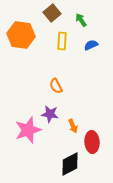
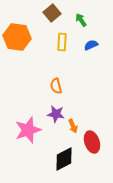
orange hexagon: moved 4 px left, 2 px down
yellow rectangle: moved 1 px down
orange semicircle: rotated 14 degrees clockwise
purple star: moved 6 px right
red ellipse: rotated 15 degrees counterclockwise
black diamond: moved 6 px left, 5 px up
